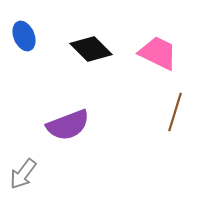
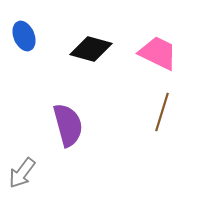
black diamond: rotated 30 degrees counterclockwise
brown line: moved 13 px left
purple semicircle: rotated 84 degrees counterclockwise
gray arrow: moved 1 px left, 1 px up
